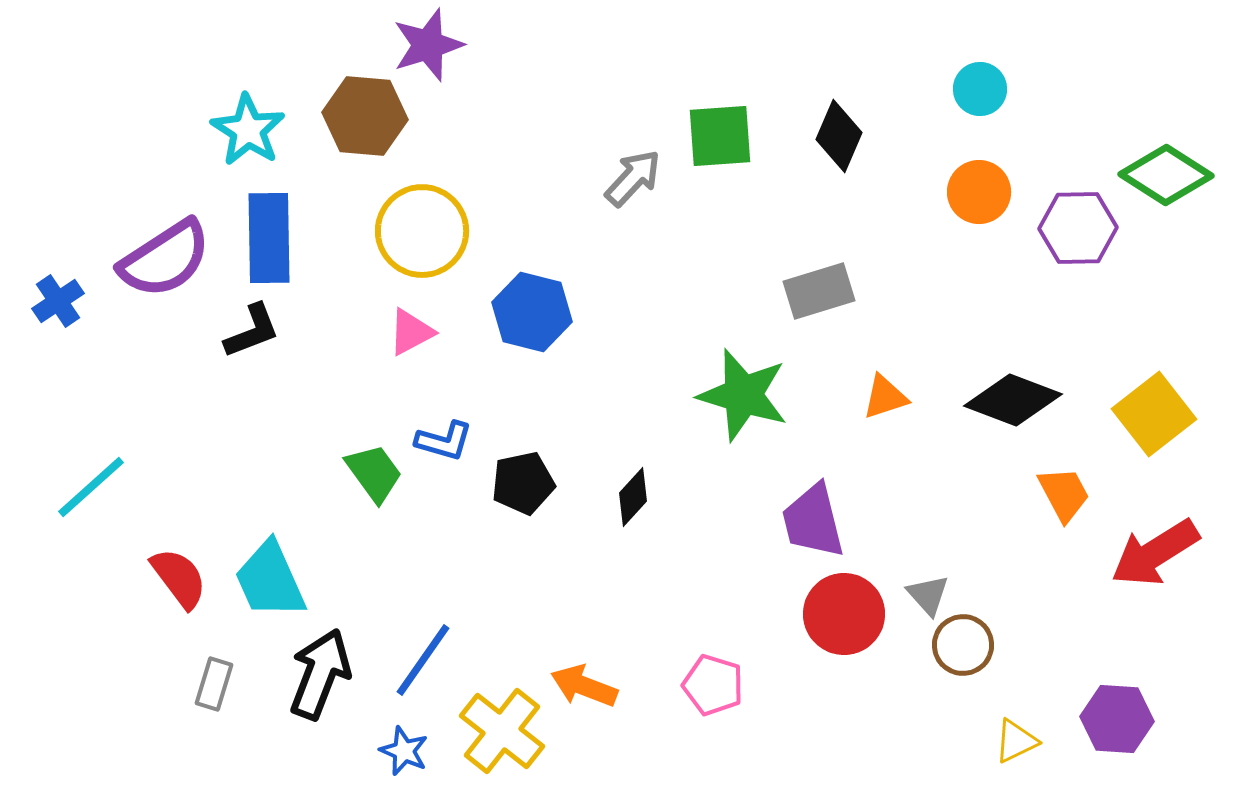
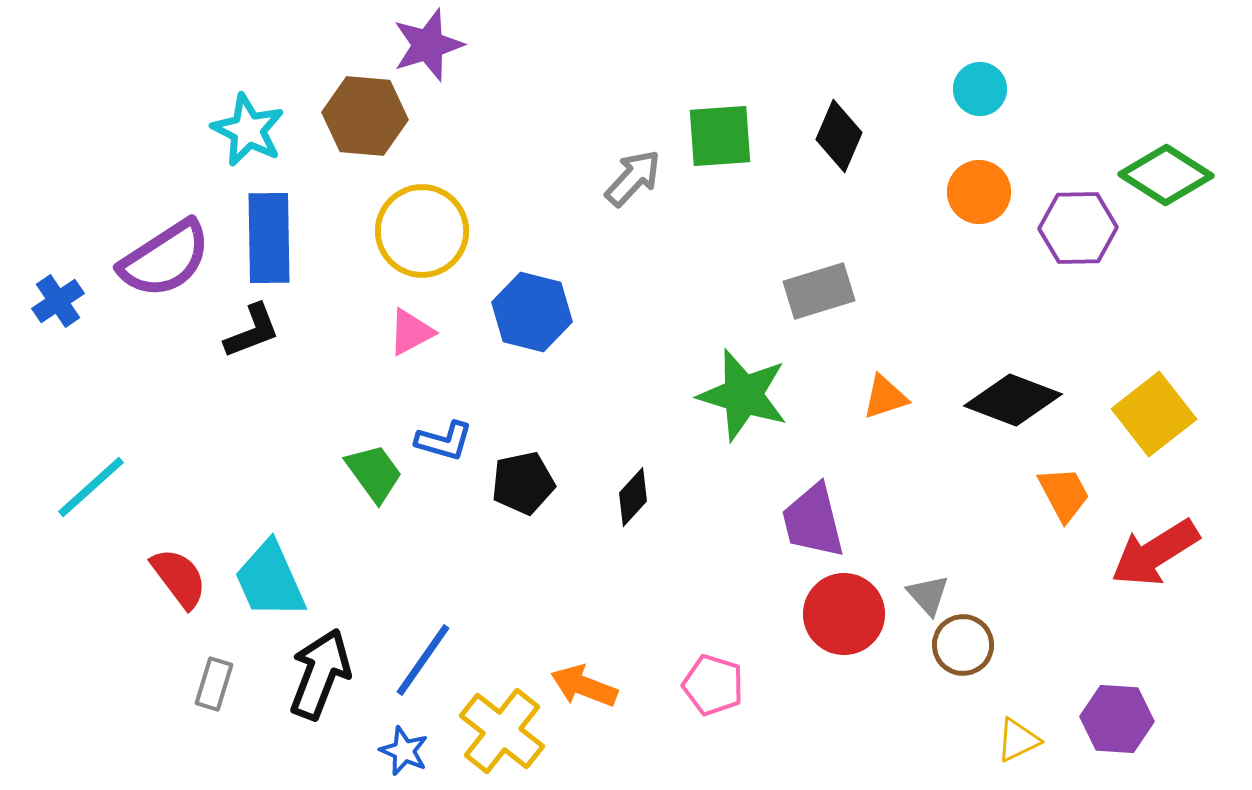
cyan star at (248, 130): rotated 6 degrees counterclockwise
yellow triangle at (1016, 741): moved 2 px right, 1 px up
